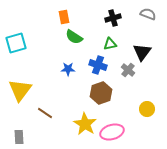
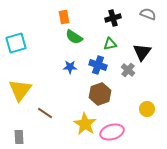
blue star: moved 2 px right, 2 px up
brown hexagon: moved 1 px left, 1 px down
